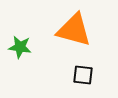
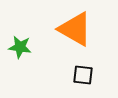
orange triangle: moved 1 px right, 1 px up; rotated 15 degrees clockwise
